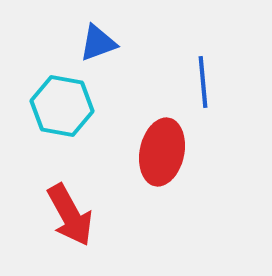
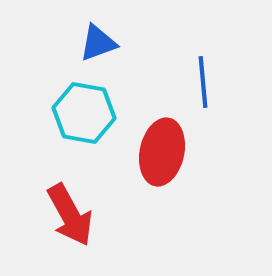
cyan hexagon: moved 22 px right, 7 px down
